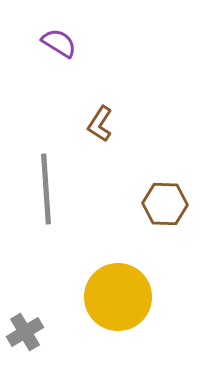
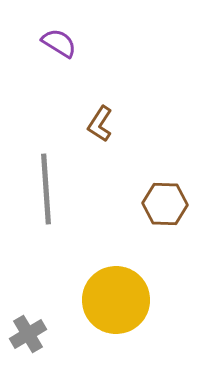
yellow circle: moved 2 px left, 3 px down
gray cross: moved 3 px right, 2 px down
